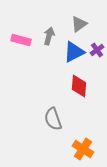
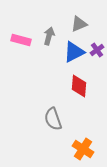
gray triangle: rotated 12 degrees clockwise
